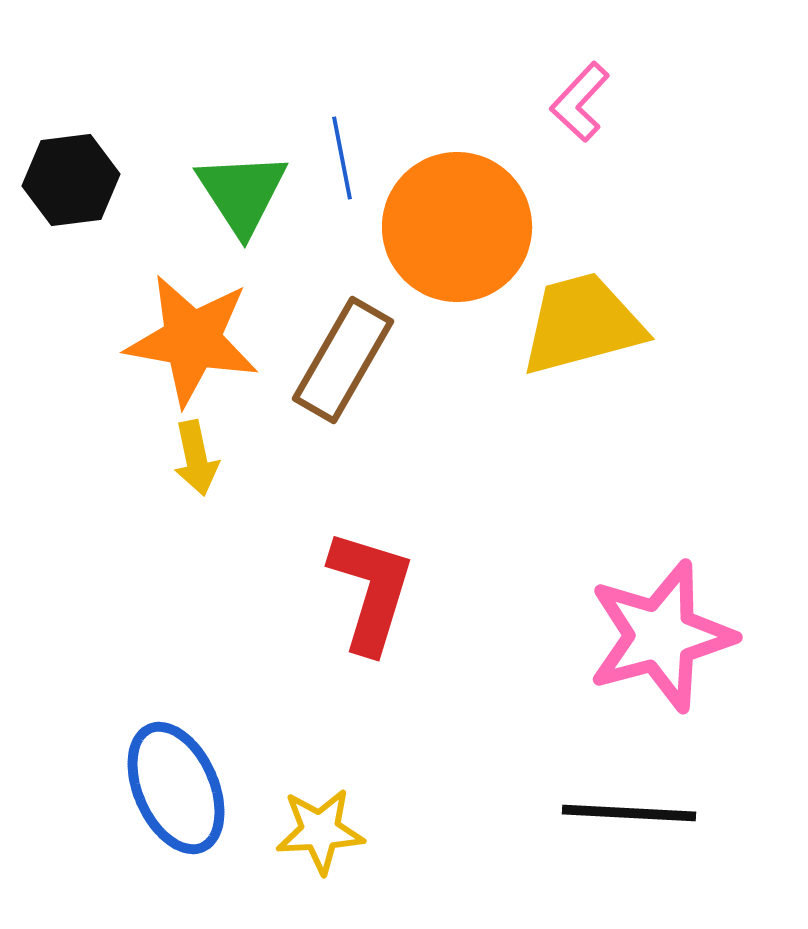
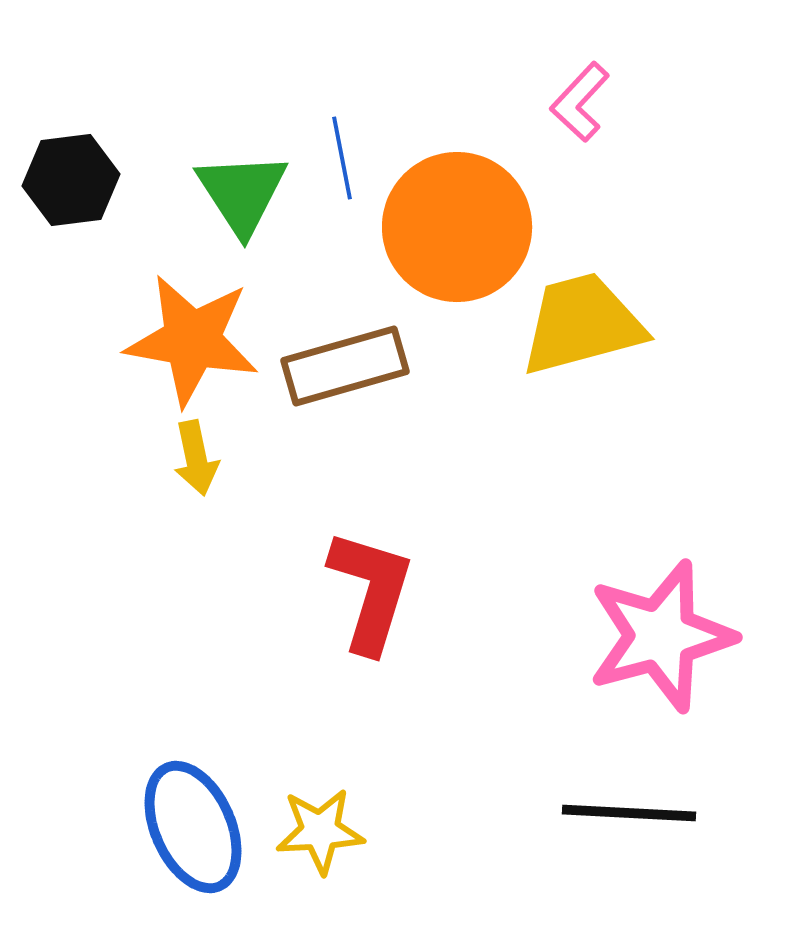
brown rectangle: moved 2 px right, 6 px down; rotated 44 degrees clockwise
blue ellipse: moved 17 px right, 39 px down
